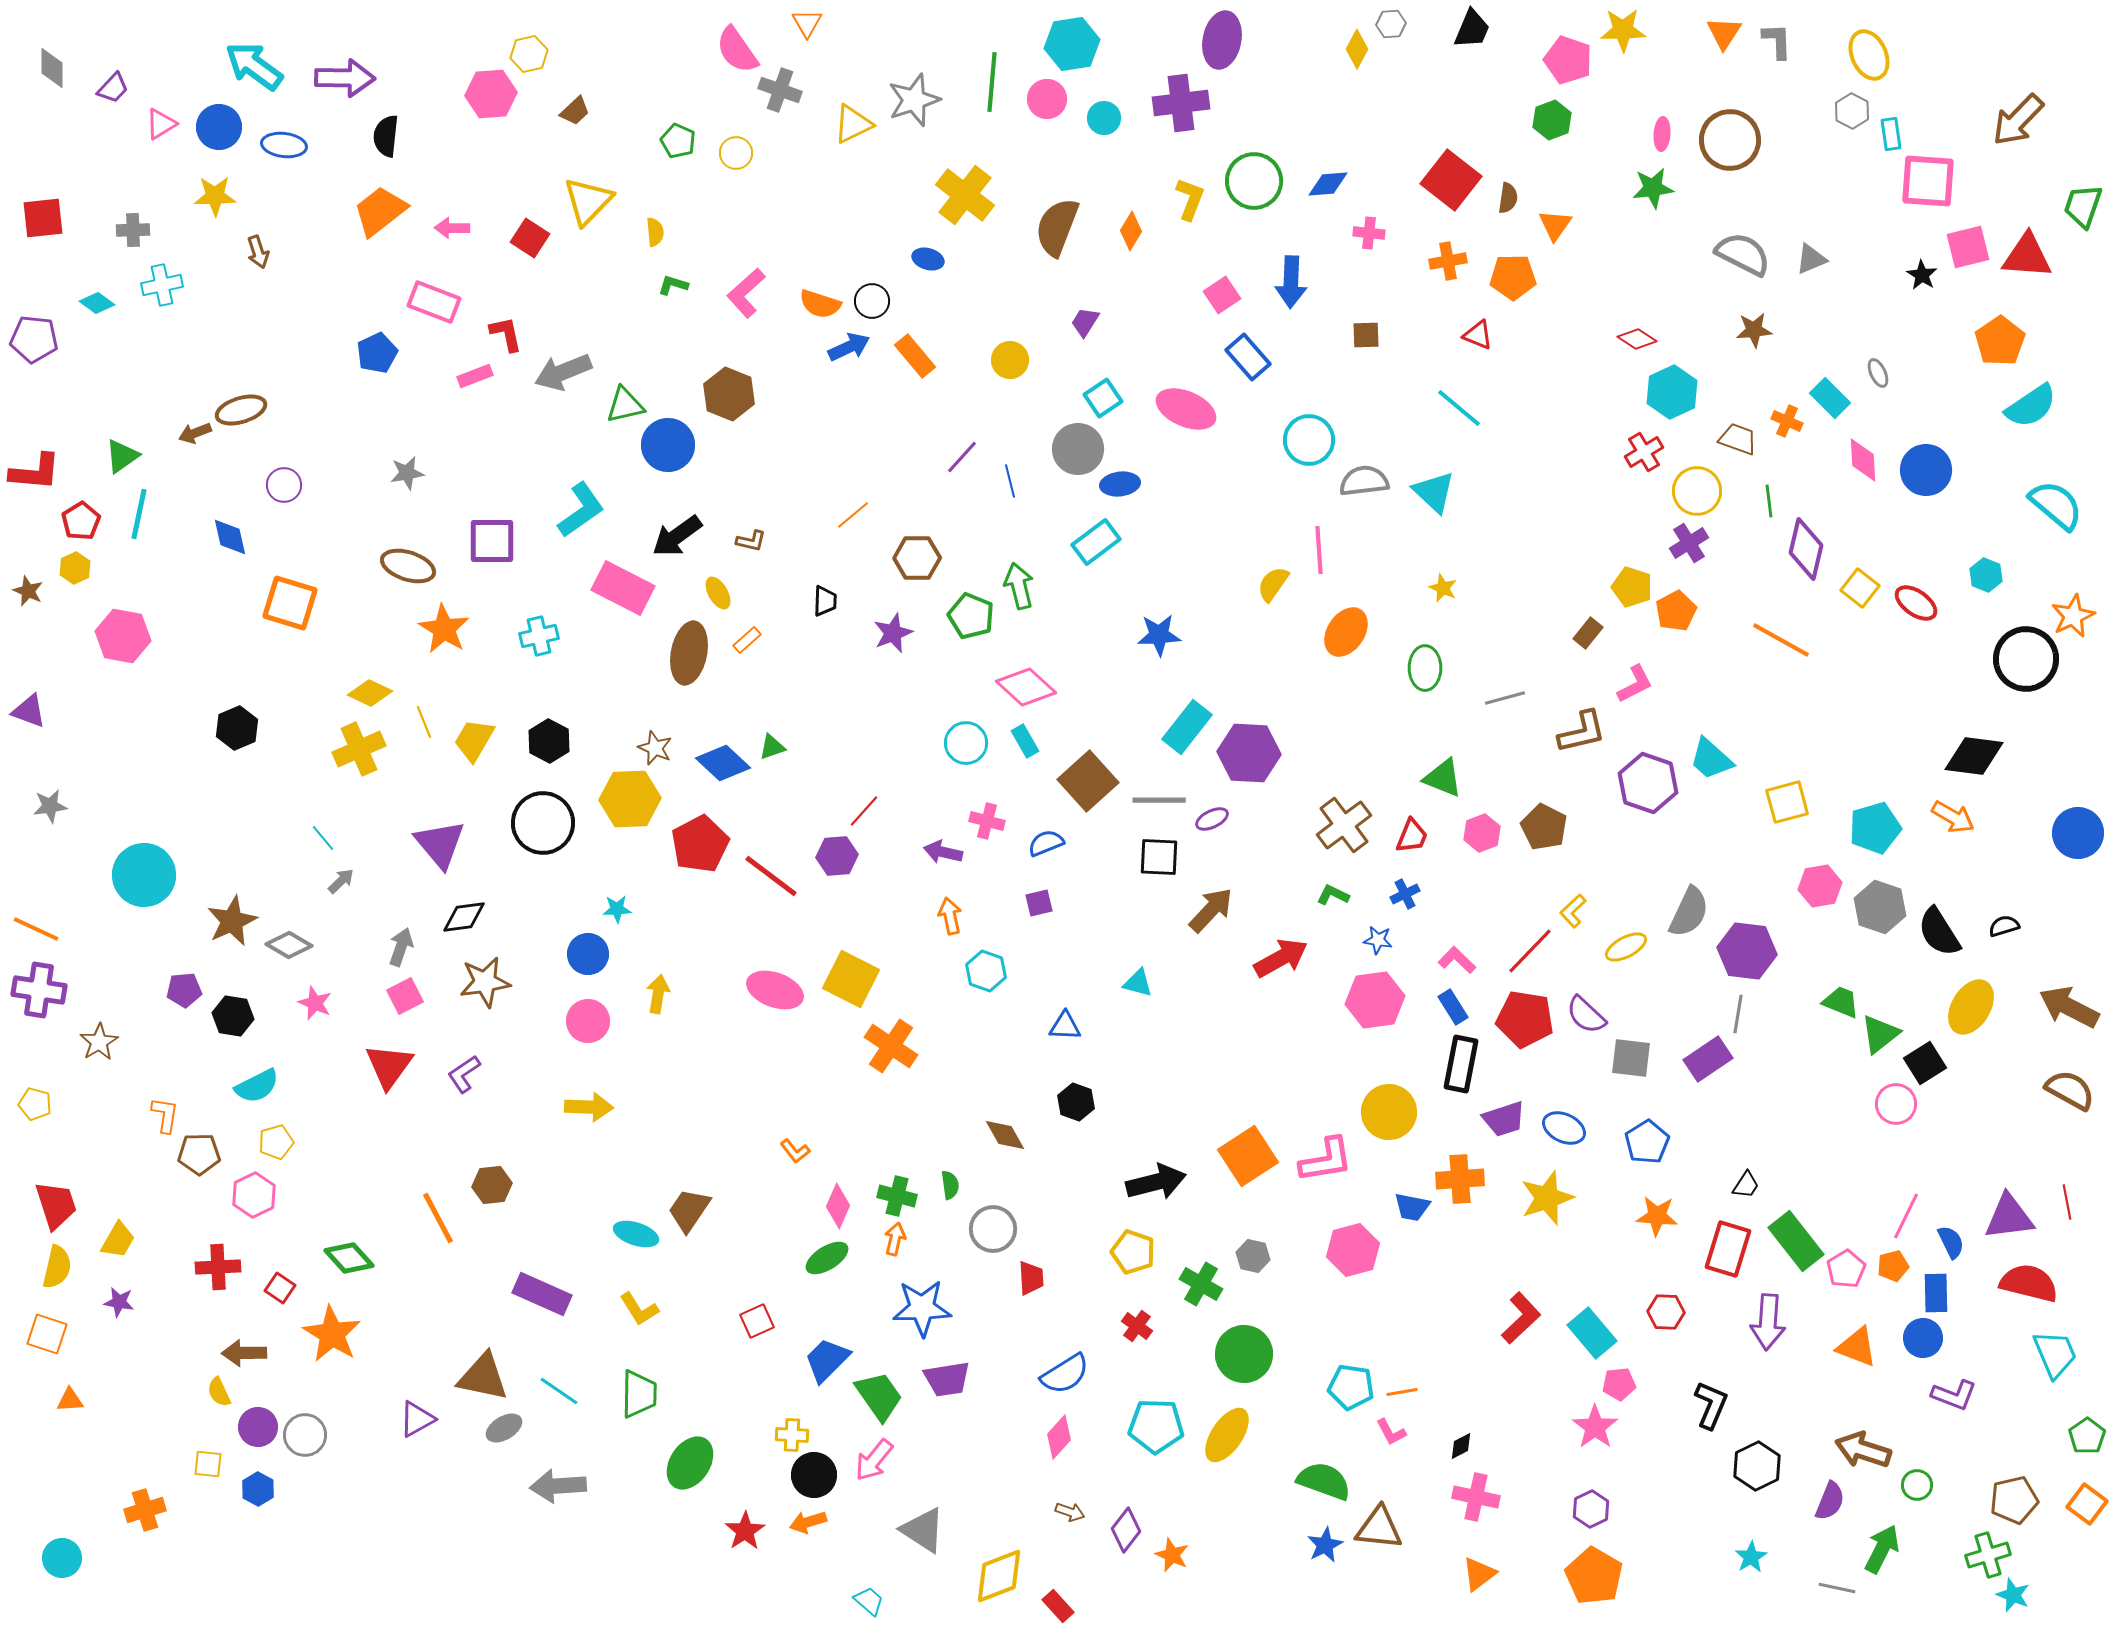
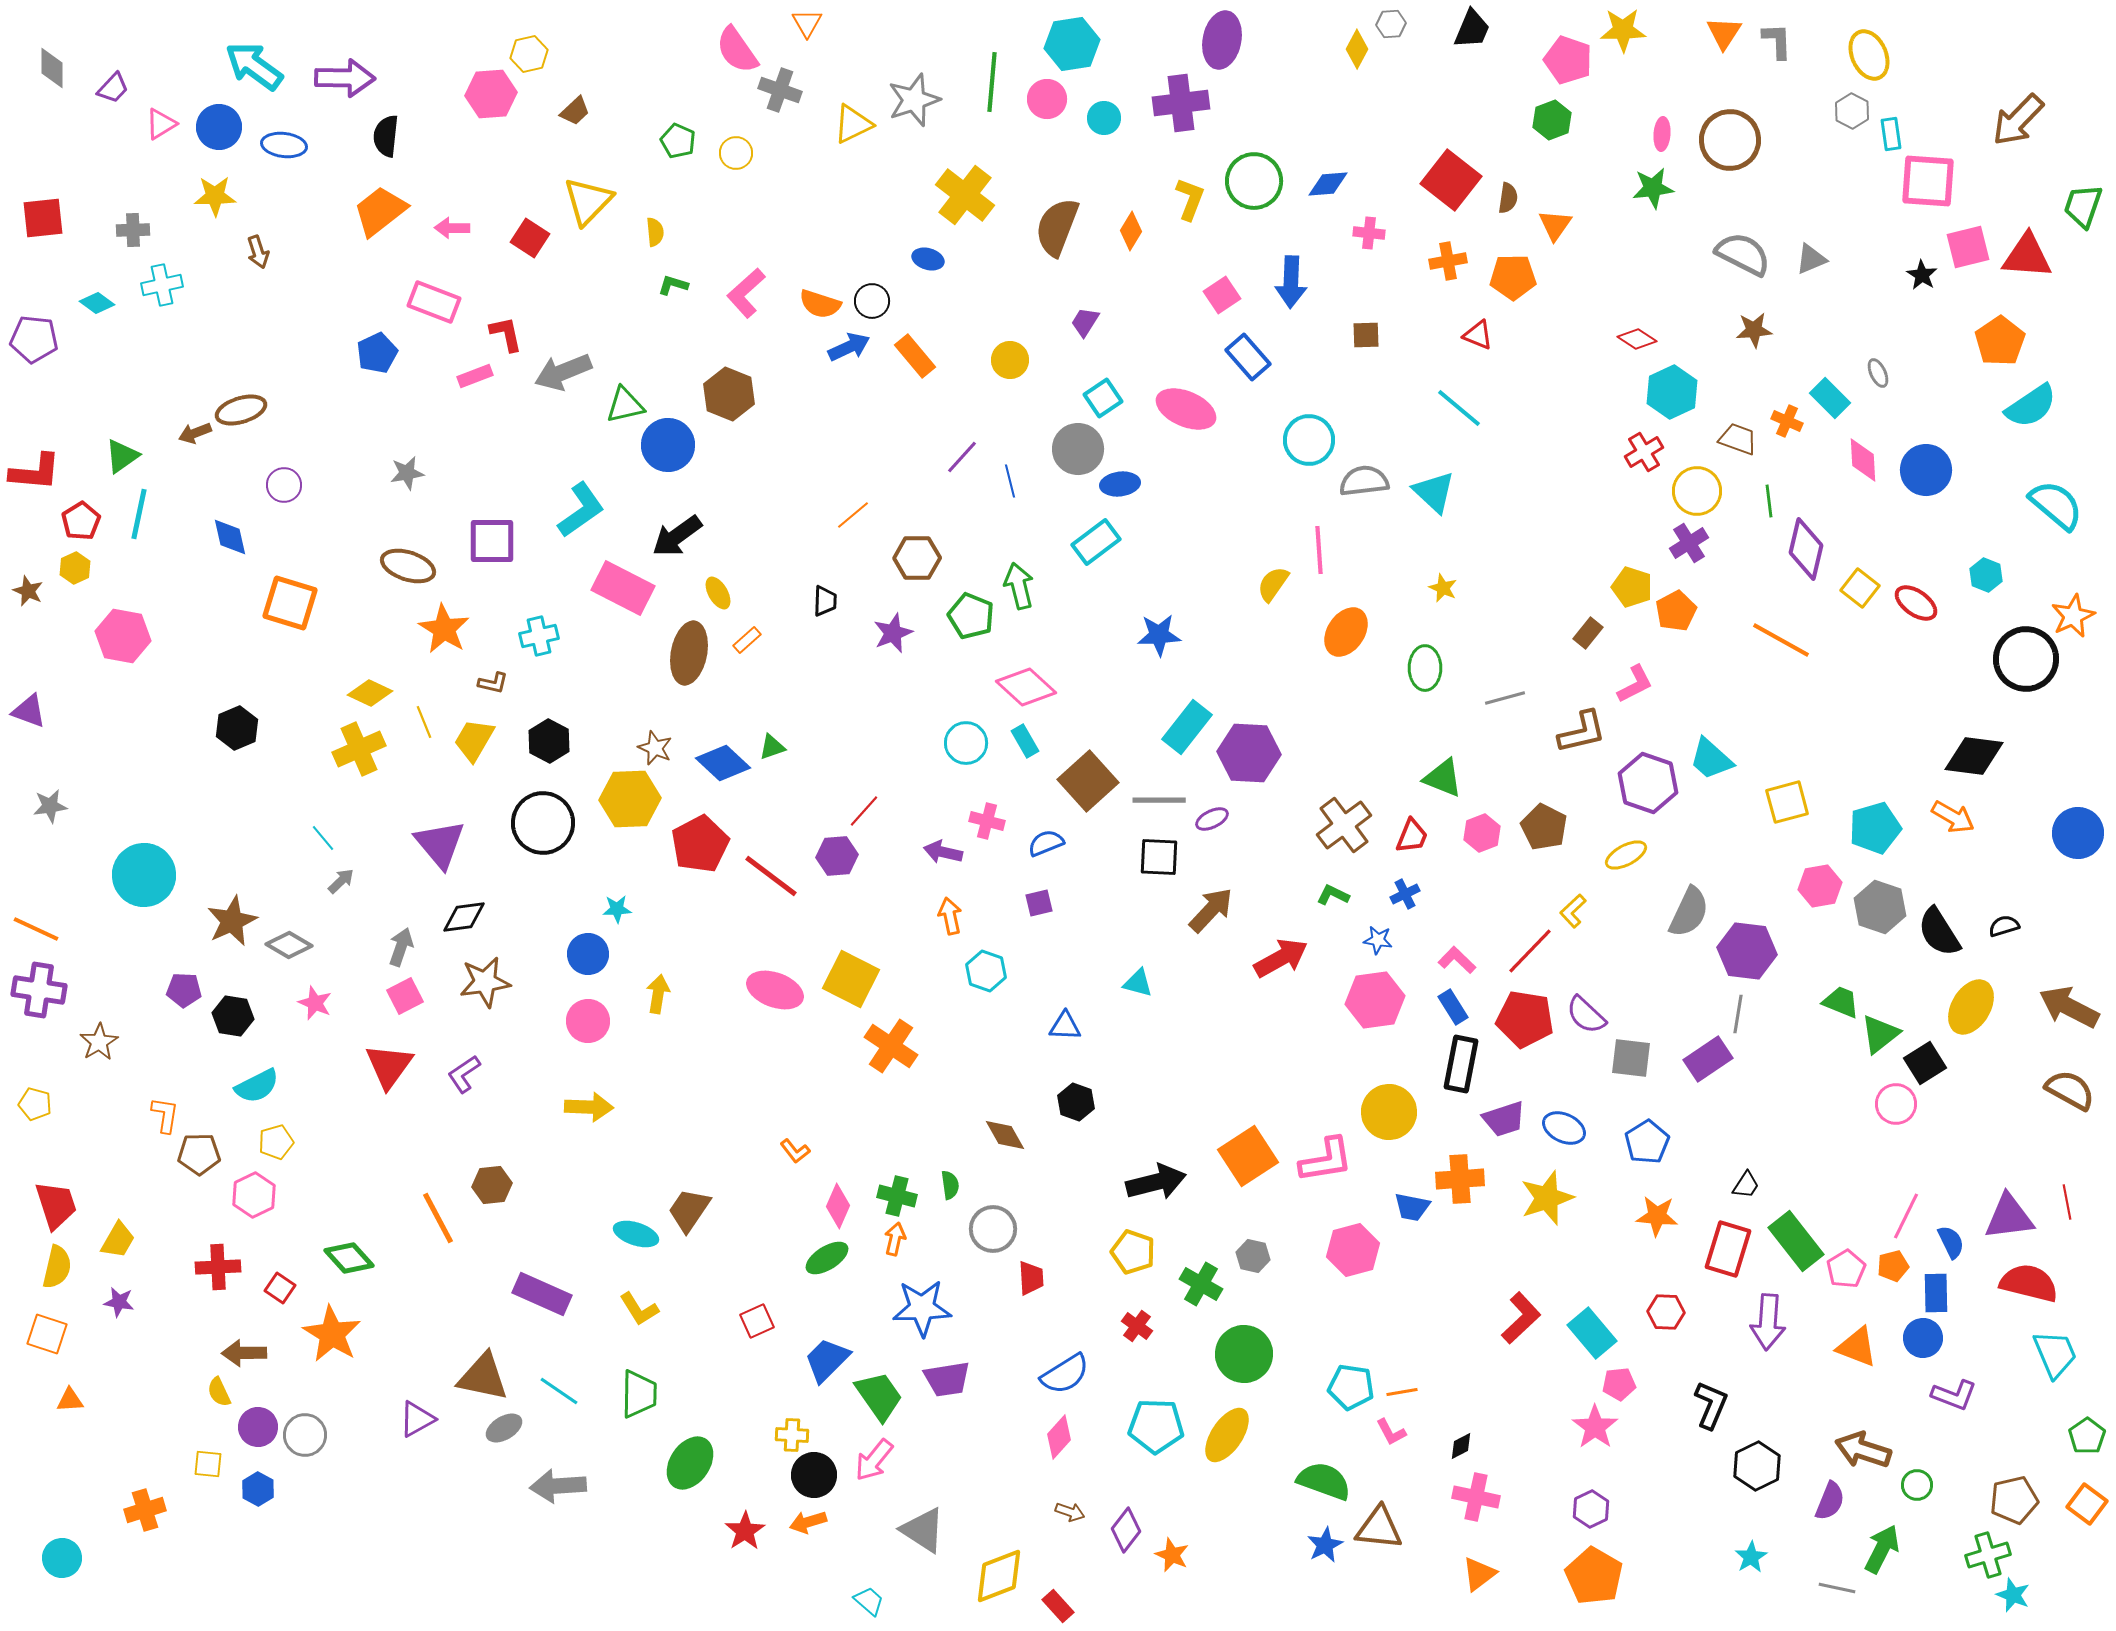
brown L-shape at (751, 541): moved 258 px left, 142 px down
yellow ellipse at (1626, 947): moved 92 px up
purple pentagon at (184, 990): rotated 8 degrees clockwise
